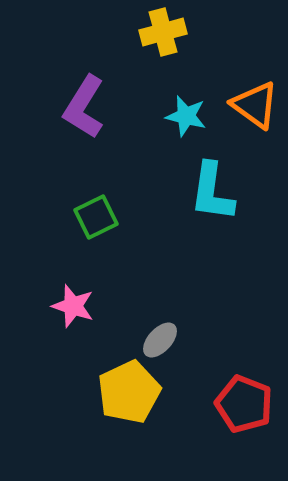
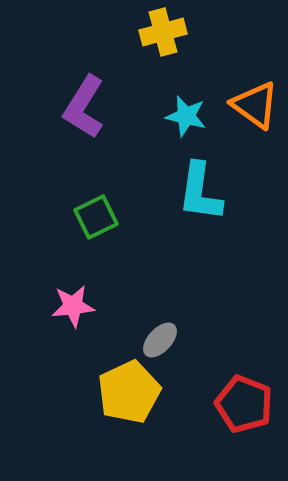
cyan L-shape: moved 12 px left
pink star: rotated 24 degrees counterclockwise
